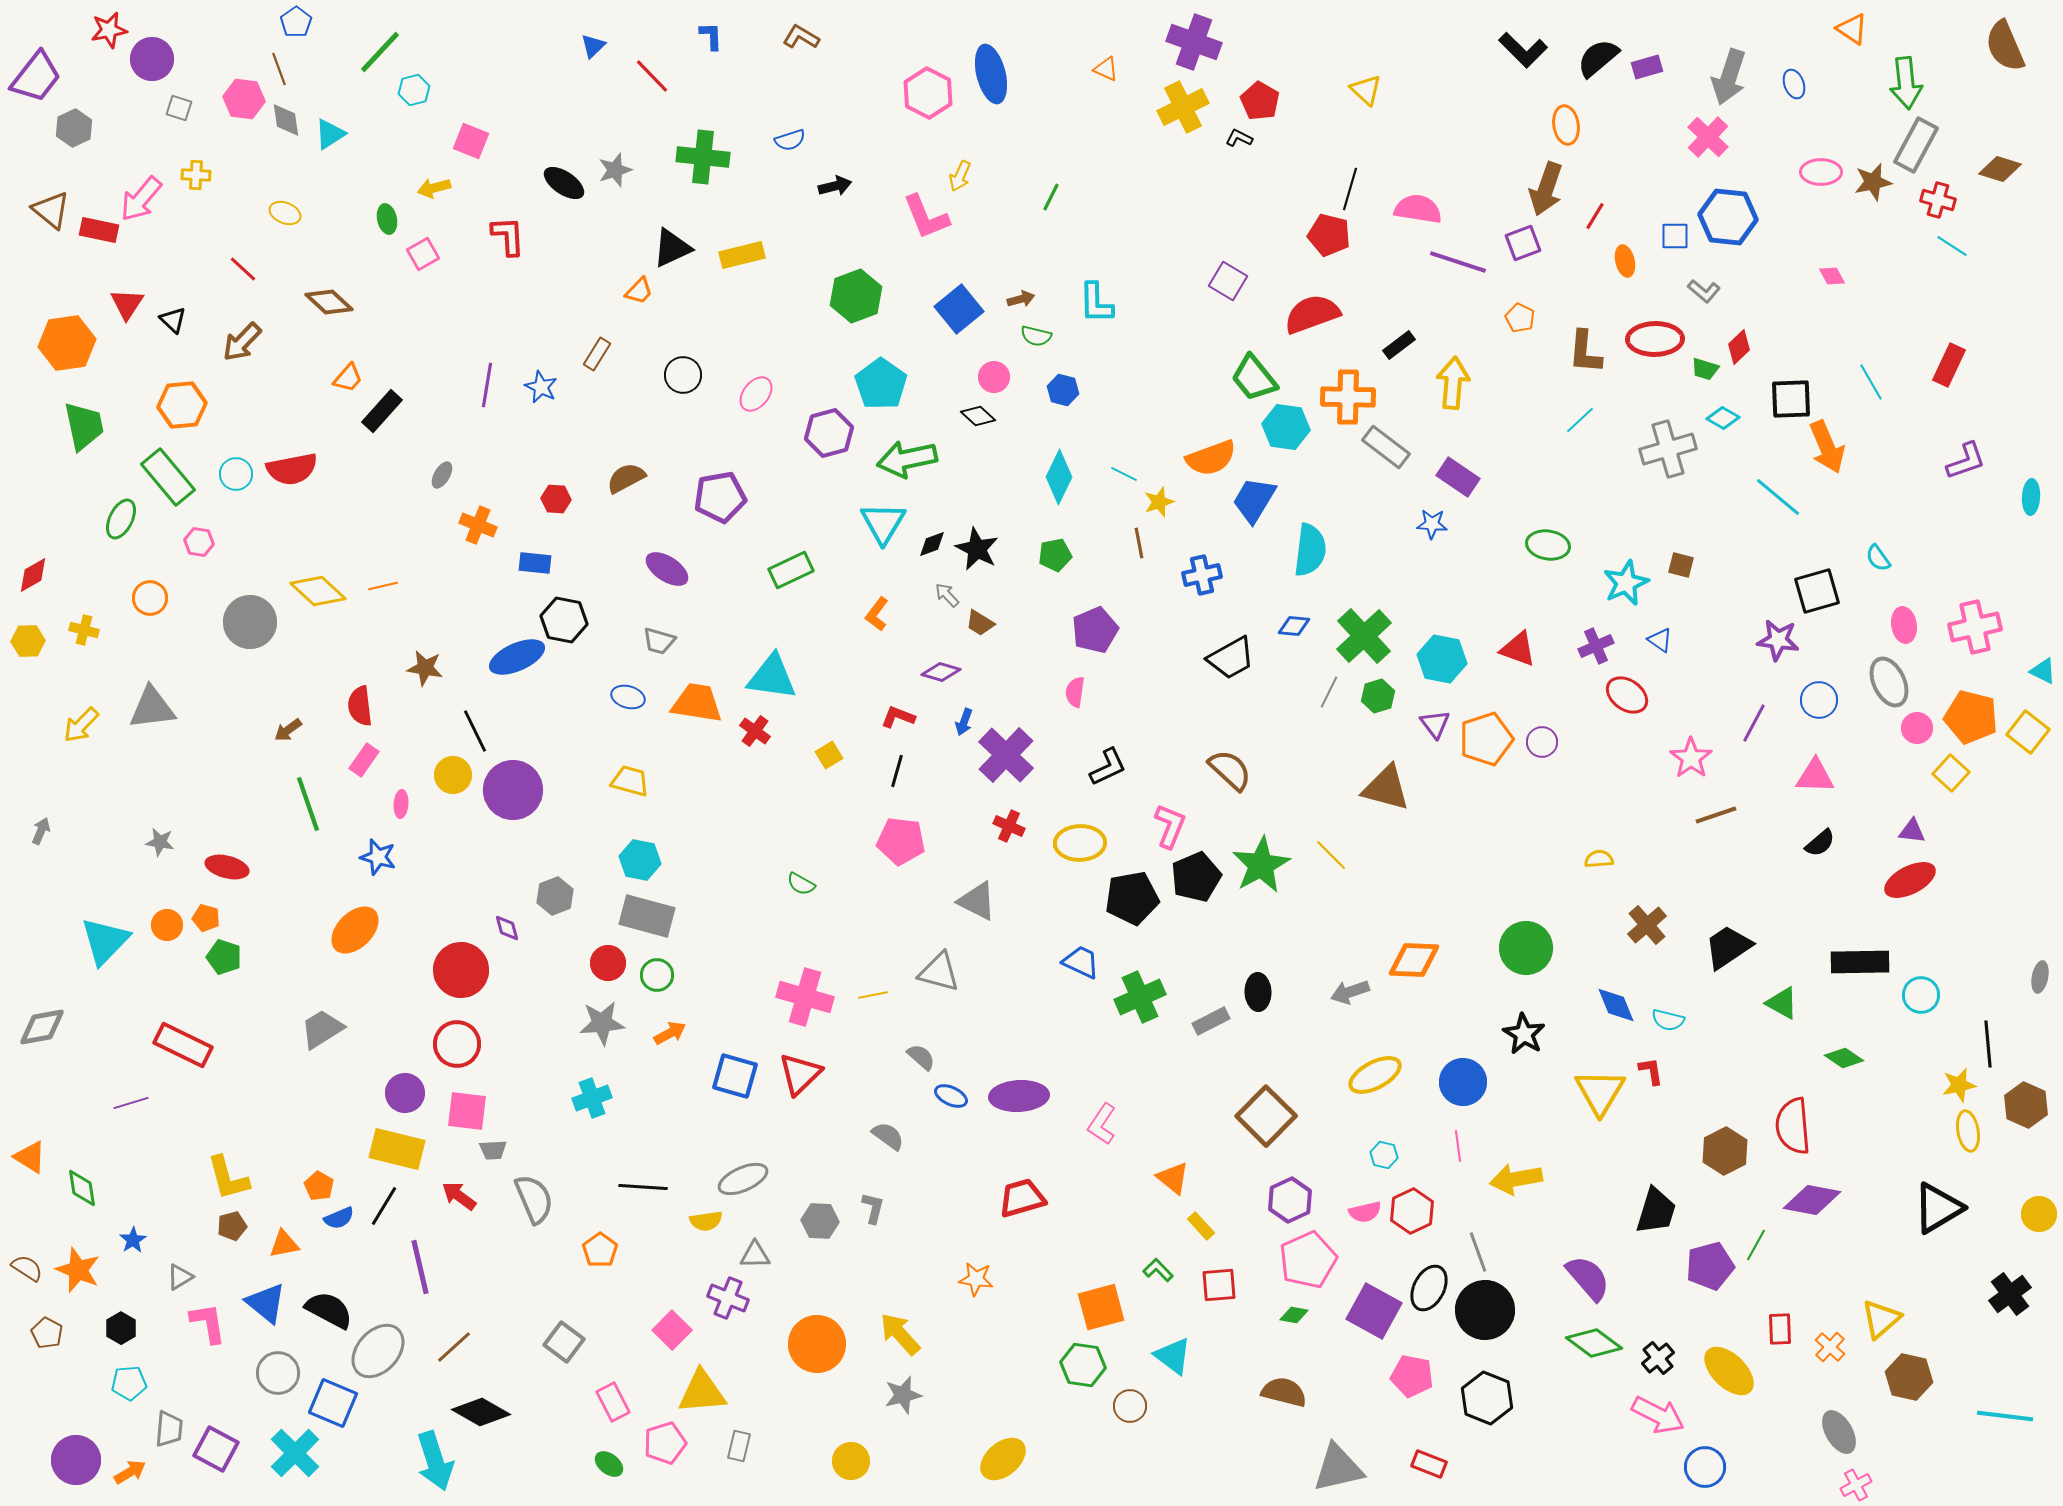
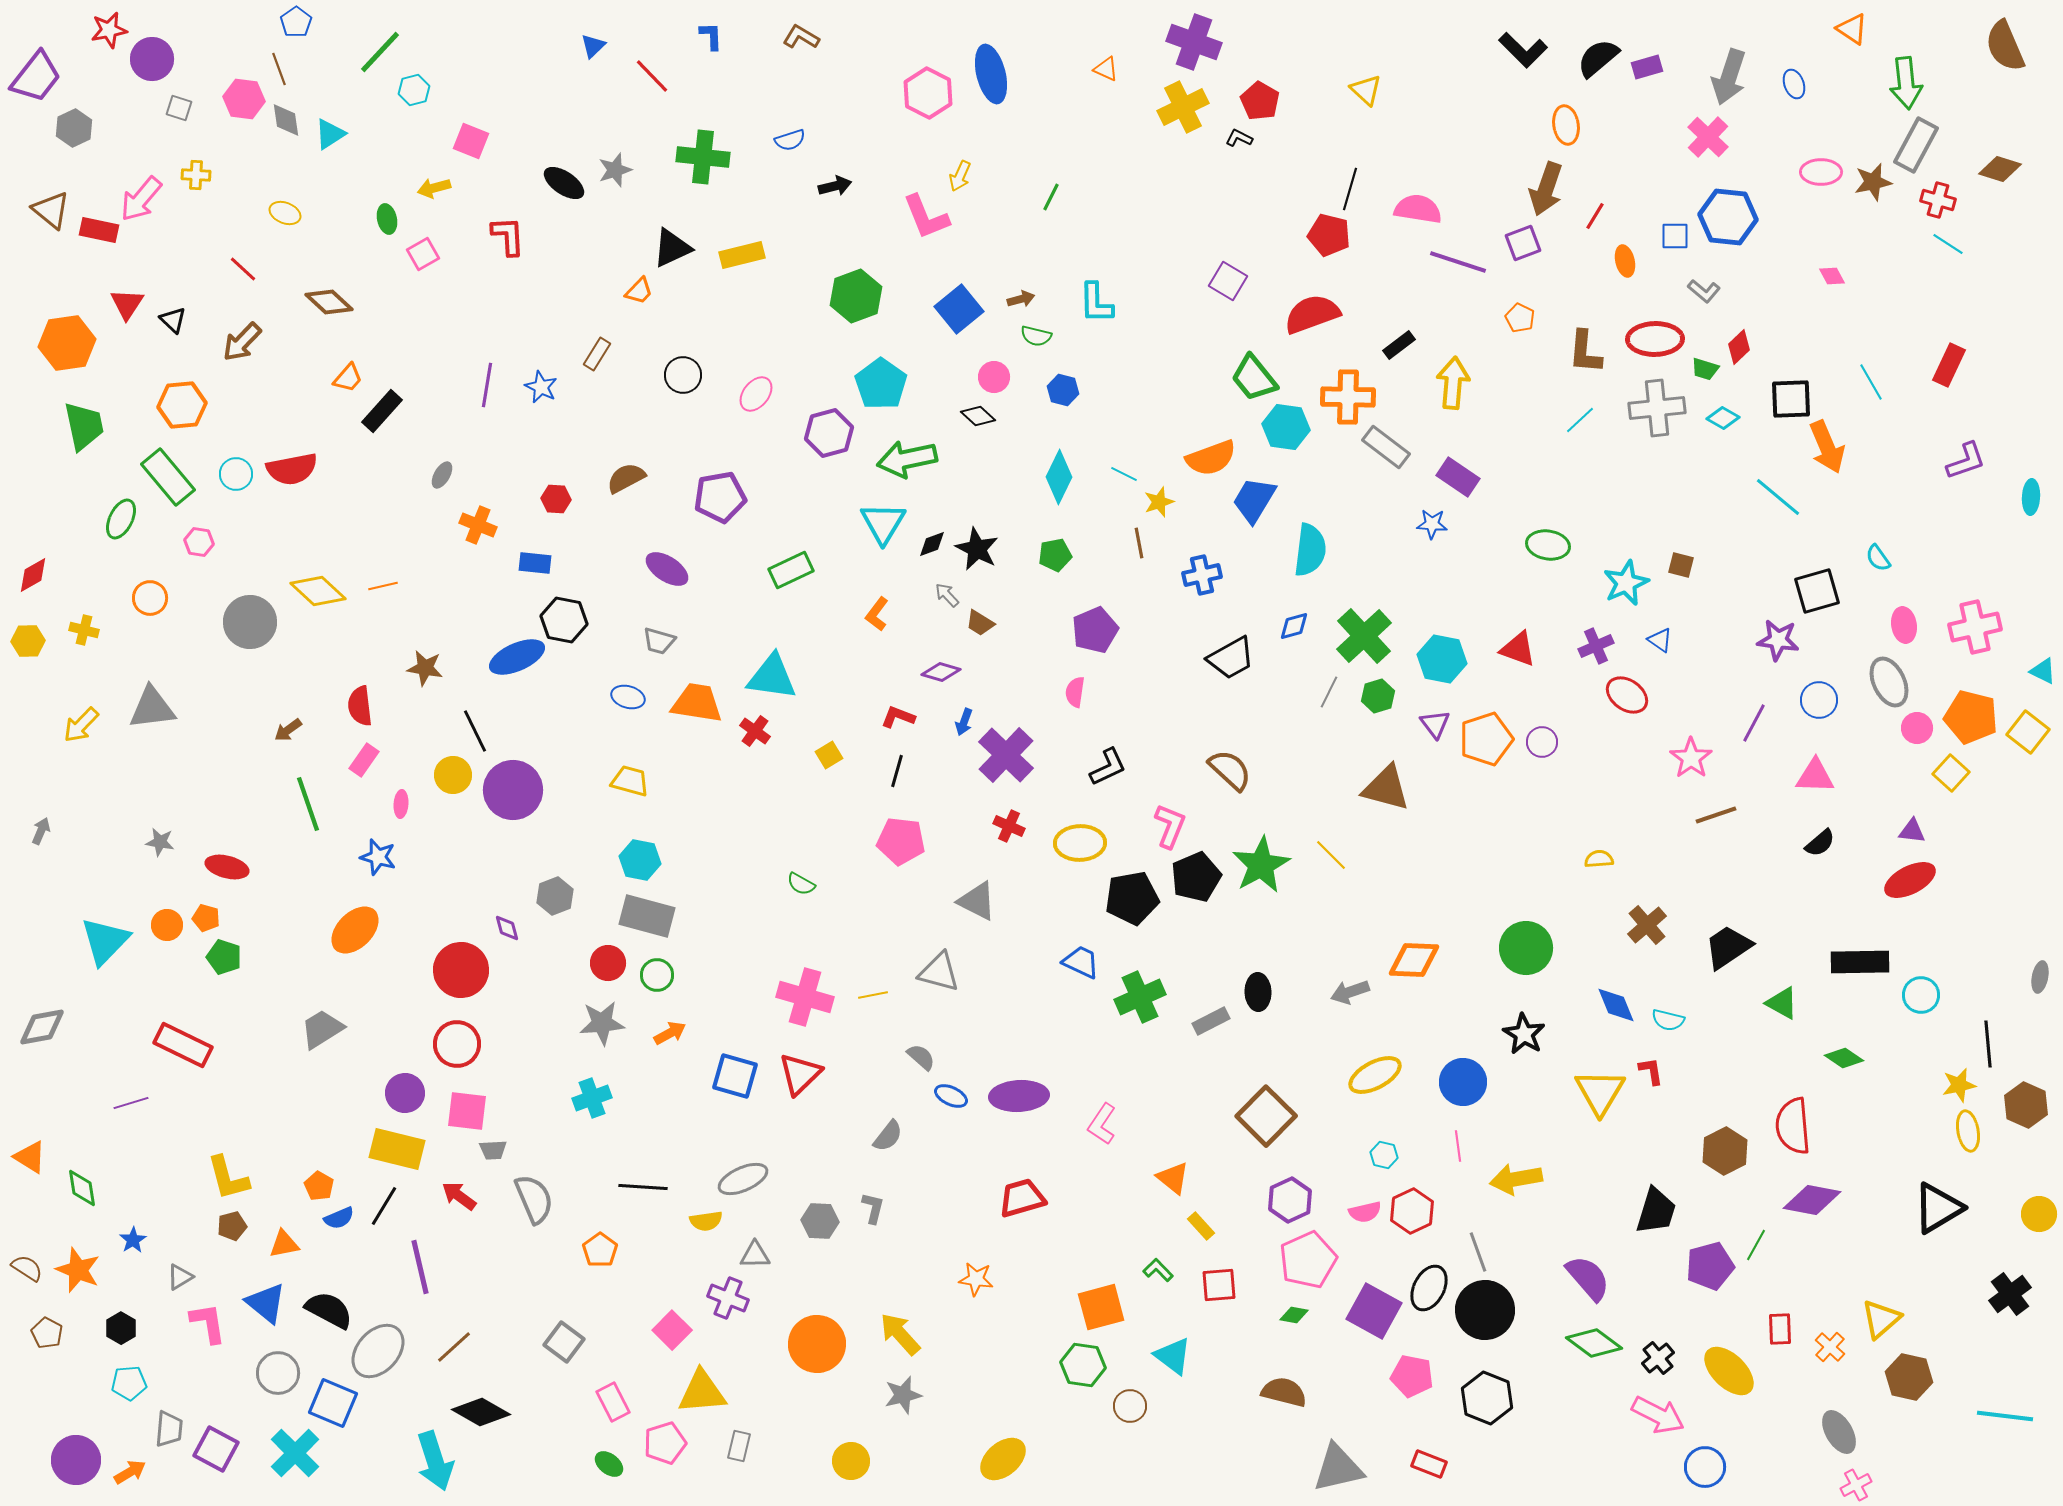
cyan line at (1952, 246): moved 4 px left, 2 px up
gray cross at (1668, 449): moved 11 px left, 41 px up; rotated 10 degrees clockwise
blue diamond at (1294, 626): rotated 20 degrees counterclockwise
gray semicircle at (888, 1136): rotated 92 degrees clockwise
